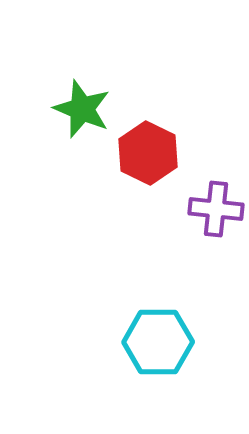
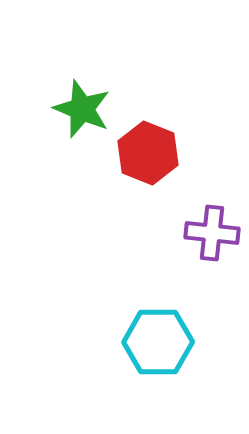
red hexagon: rotated 4 degrees counterclockwise
purple cross: moved 4 px left, 24 px down
